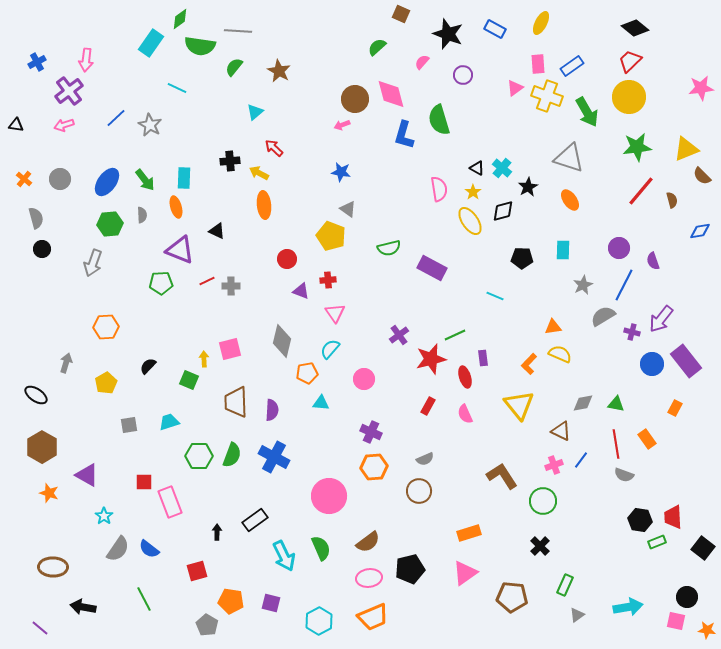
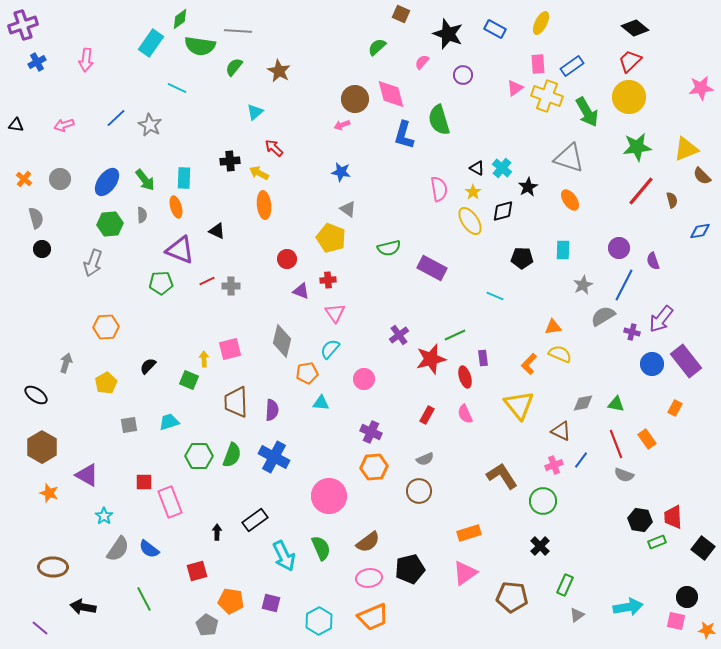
purple cross at (69, 91): moved 46 px left, 66 px up; rotated 20 degrees clockwise
yellow pentagon at (331, 236): moved 2 px down
red rectangle at (428, 406): moved 1 px left, 9 px down
red line at (616, 444): rotated 12 degrees counterclockwise
